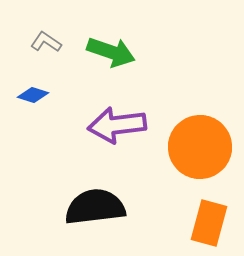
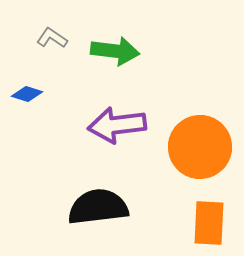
gray L-shape: moved 6 px right, 4 px up
green arrow: moved 4 px right, 1 px up; rotated 12 degrees counterclockwise
blue diamond: moved 6 px left, 1 px up
black semicircle: moved 3 px right
orange rectangle: rotated 12 degrees counterclockwise
